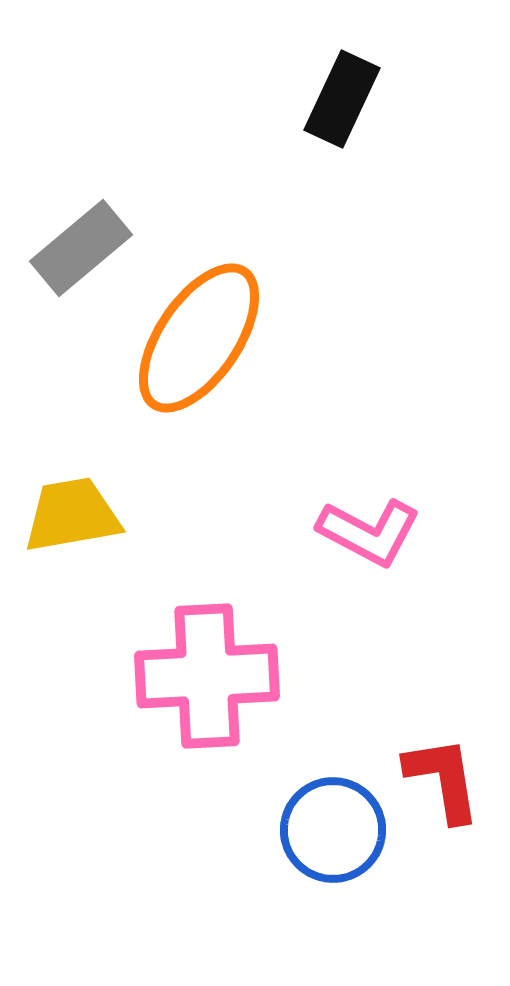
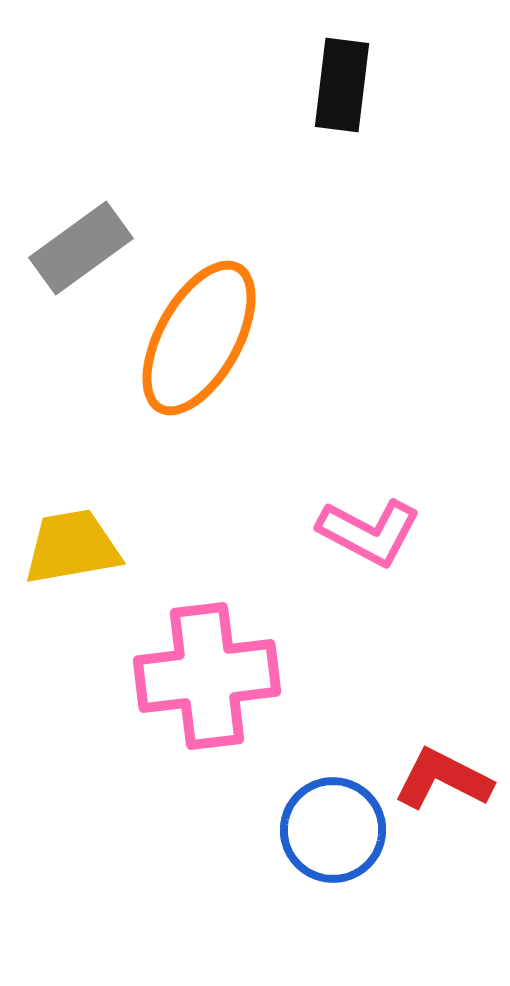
black rectangle: moved 14 px up; rotated 18 degrees counterclockwise
gray rectangle: rotated 4 degrees clockwise
orange ellipse: rotated 5 degrees counterclockwise
yellow trapezoid: moved 32 px down
pink cross: rotated 4 degrees counterclockwise
red L-shape: rotated 54 degrees counterclockwise
